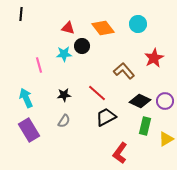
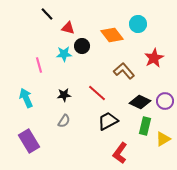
black line: moved 26 px right; rotated 48 degrees counterclockwise
orange diamond: moved 9 px right, 7 px down
black diamond: moved 1 px down
black trapezoid: moved 2 px right, 4 px down
purple rectangle: moved 11 px down
yellow triangle: moved 3 px left
